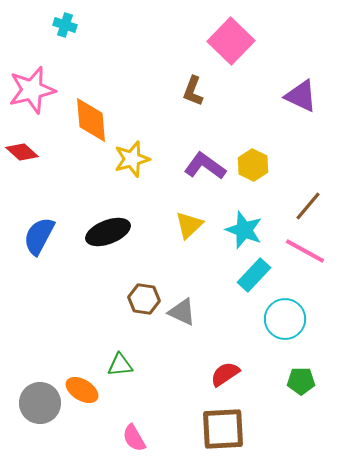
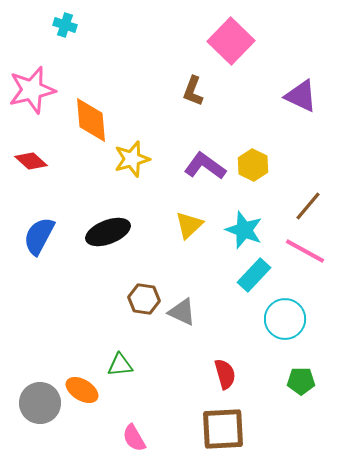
red diamond: moved 9 px right, 9 px down
red semicircle: rotated 108 degrees clockwise
